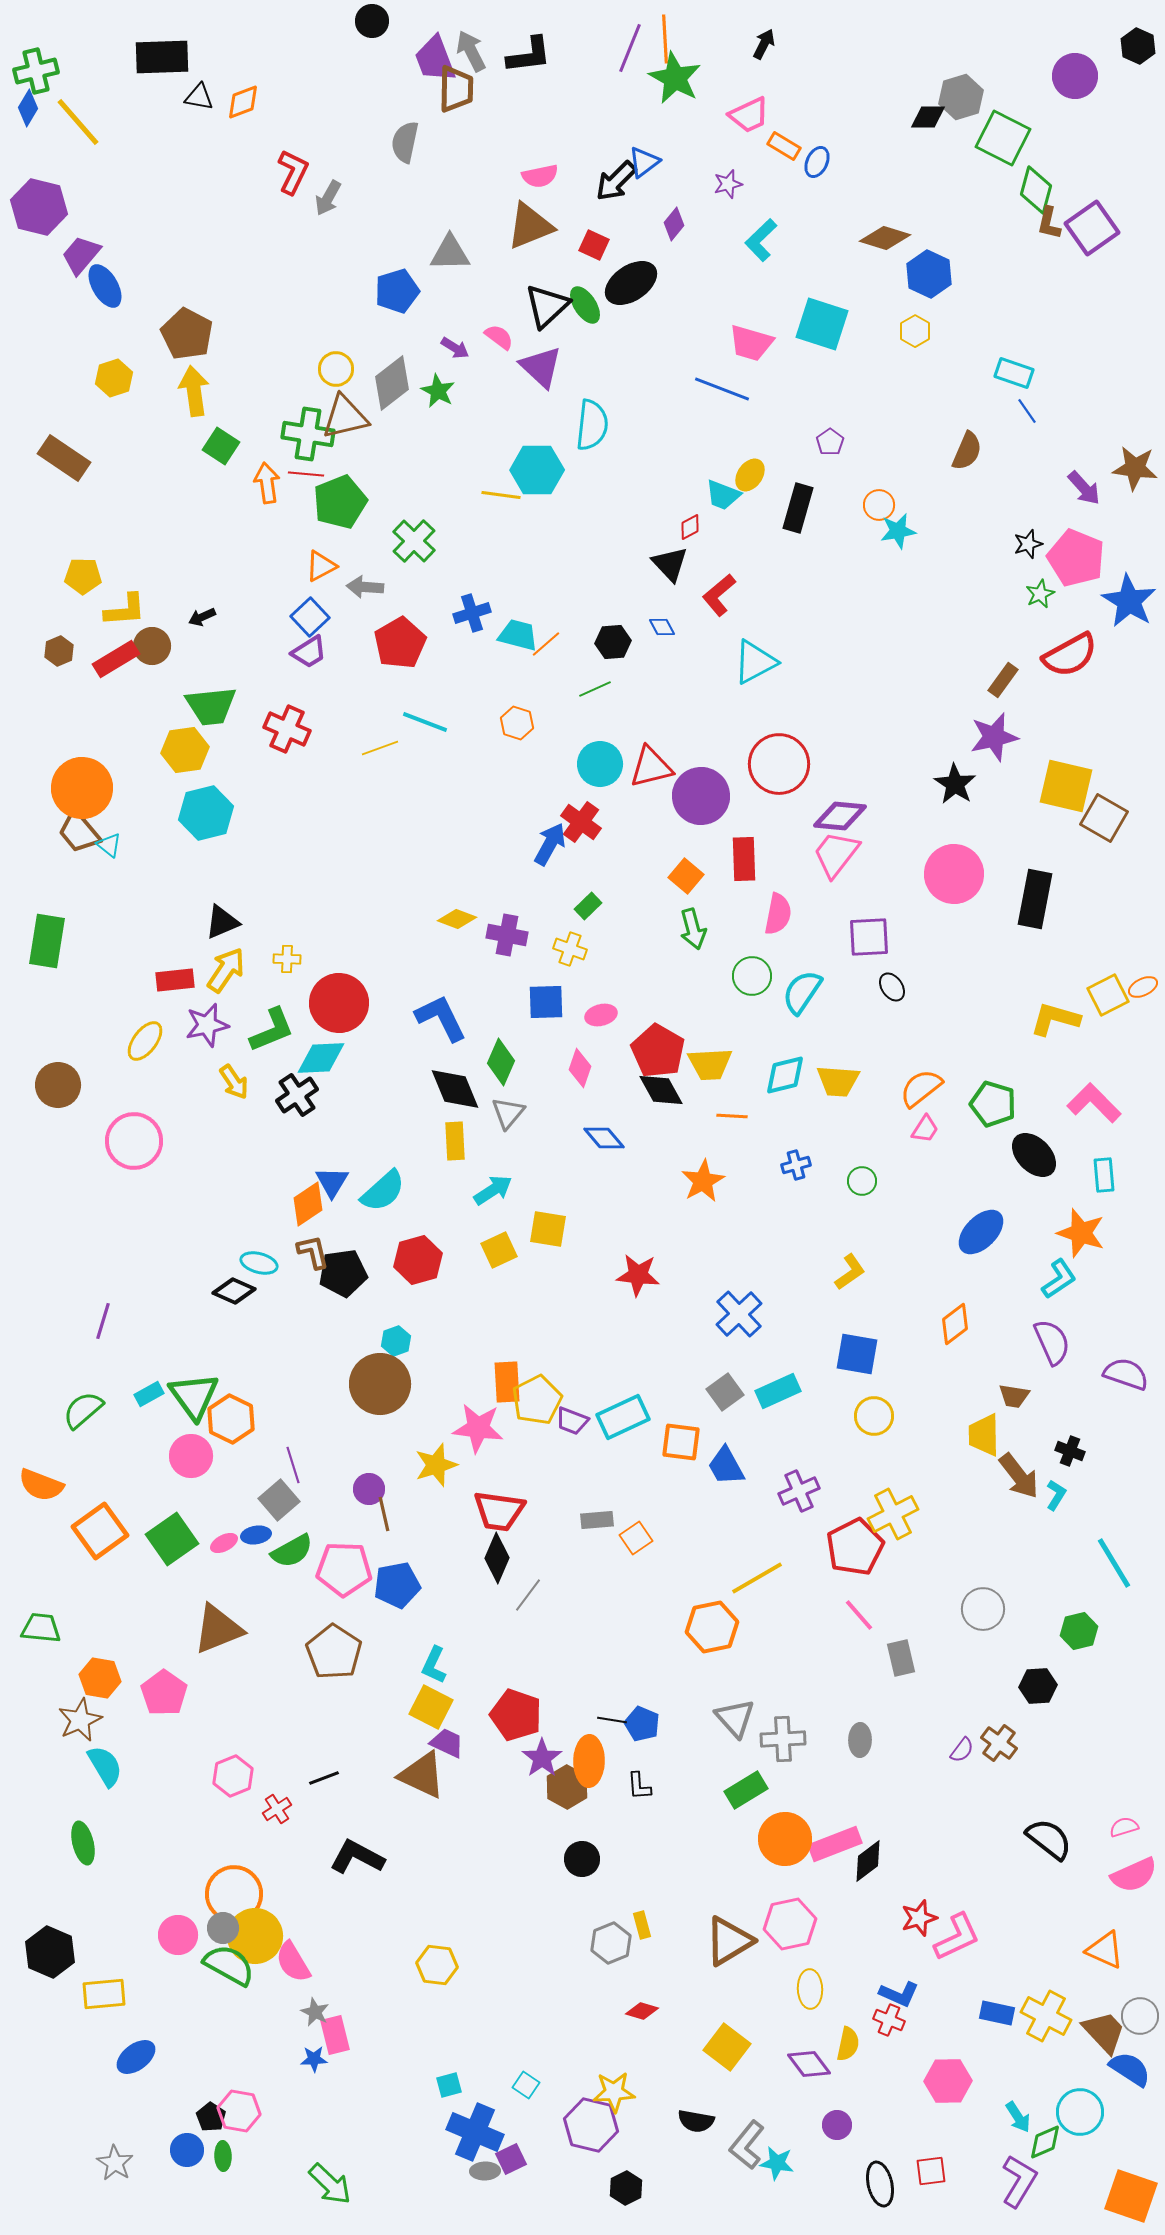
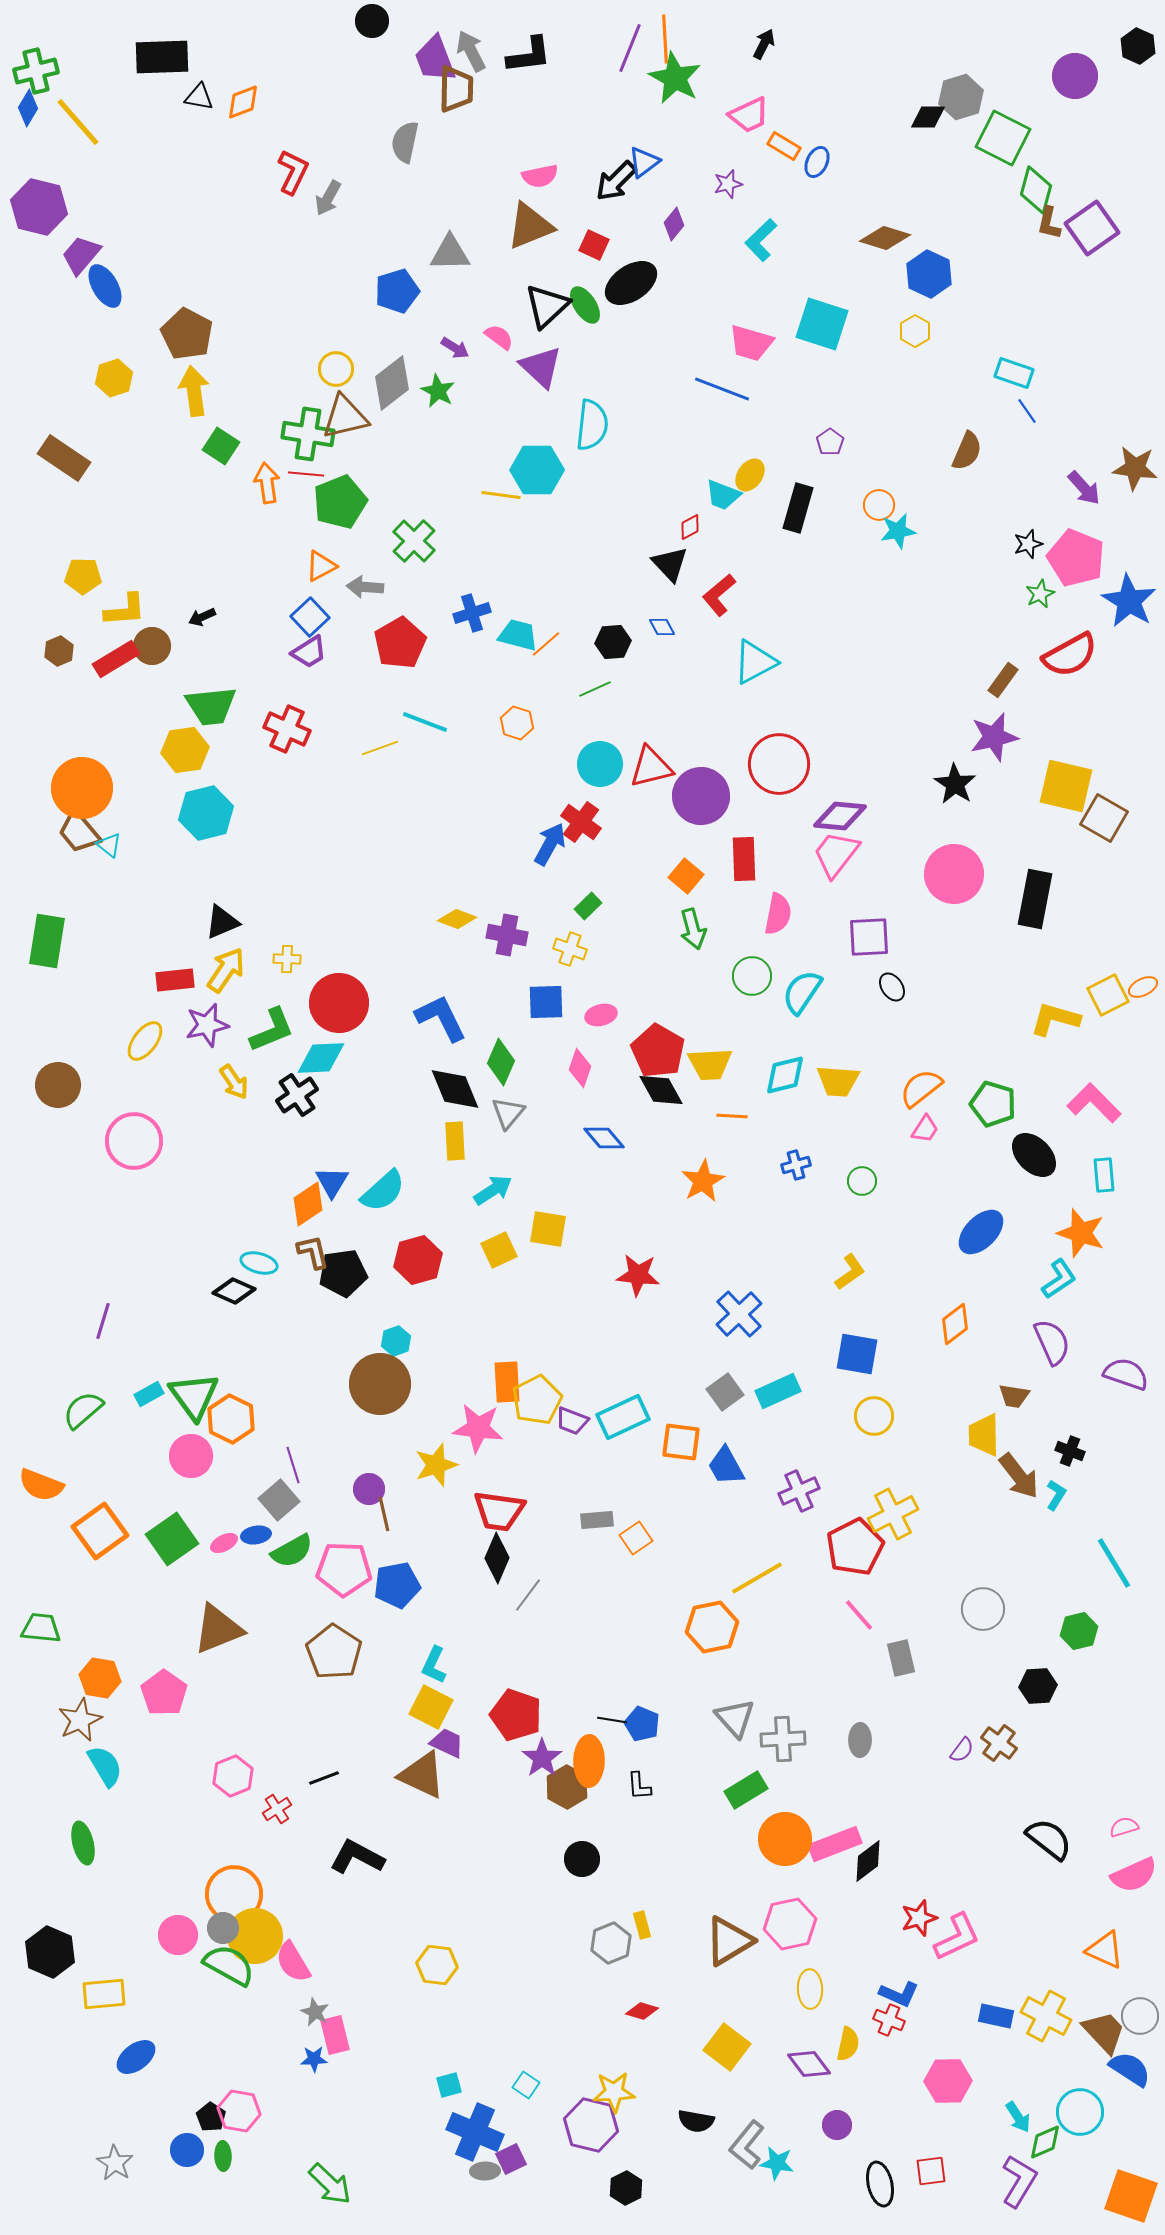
blue rectangle at (997, 2013): moved 1 px left, 3 px down
